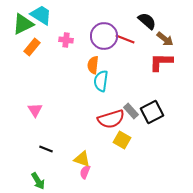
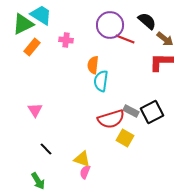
purple circle: moved 6 px right, 11 px up
gray rectangle: rotated 21 degrees counterclockwise
yellow square: moved 3 px right, 2 px up
black line: rotated 24 degrees clockwise
